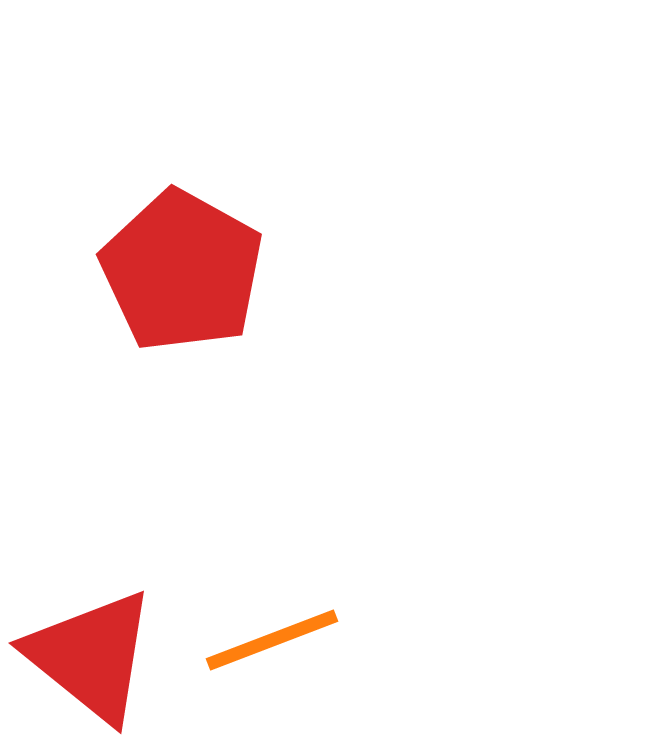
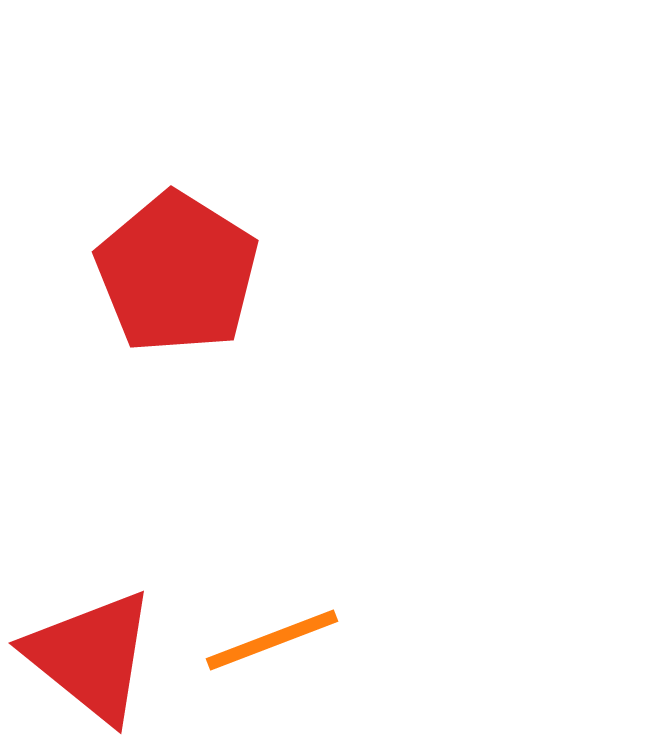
red pentagon: moved 5 px left, 2 px down; rotated 3 degrees clockwise
